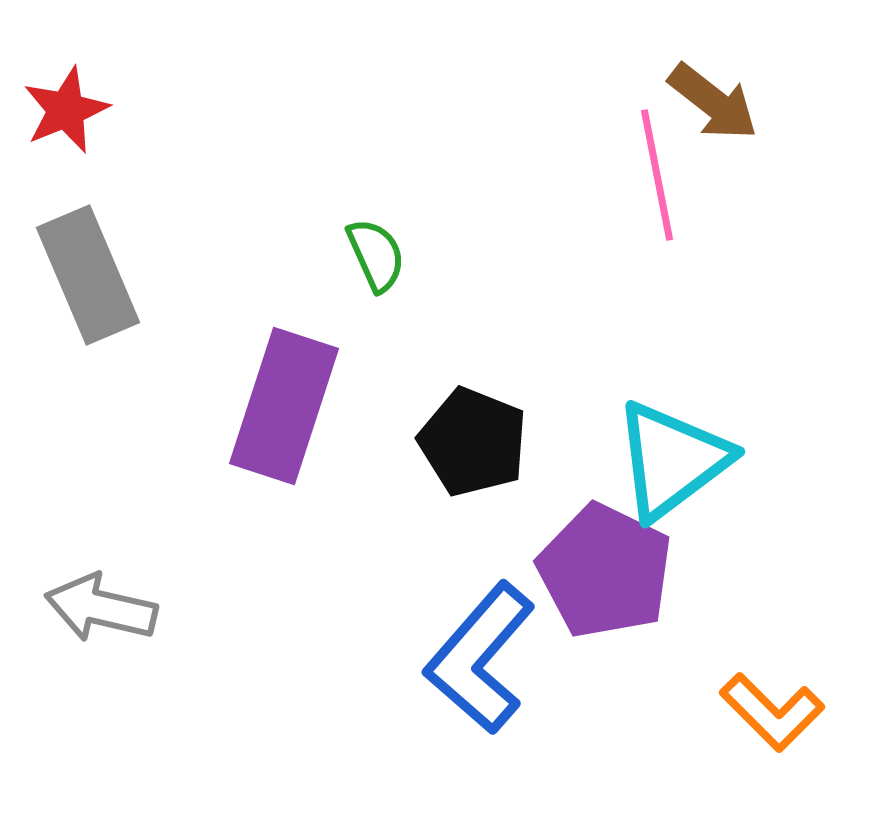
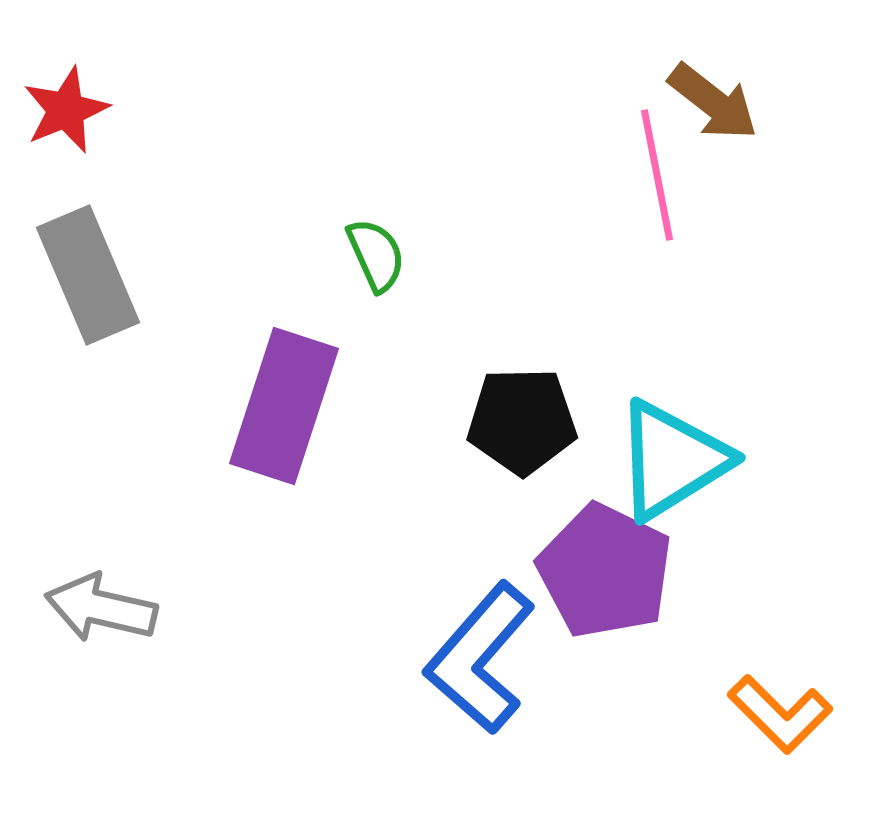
black pentagon: moved 49 px right, 21 px up; rotated 23 degrees counterclockwise
cyan triangle: rotated 5 degrees clockwise
orange L-shape: moved 8 px right, 2 px down
